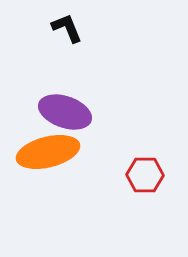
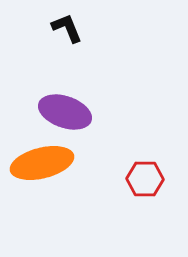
orange ellipse: moved 6 px left, 11 px down
red hexagon: moved 4 px down
